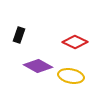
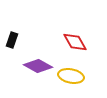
black rectangle: moved 7 px left, 5 px down
red diamond: rotated 35 degrees clockwise
